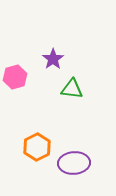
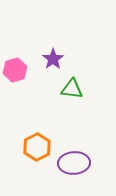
pink hexagon: moved 7 px up
